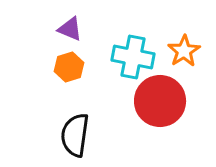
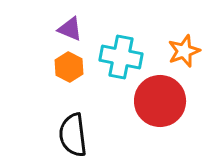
orange star: rotated 12 degrees clockwise
cyan cross: moved 12 px left
orange hexagon: rotated 16 degrees counterclockwise
black semicircle: moved 2 px left; rotated 15 degrees counterclockwise
